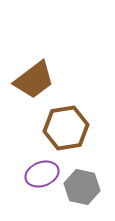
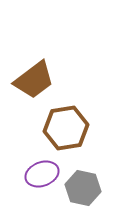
gray hexagon: moved 1 px right, 1 px down
